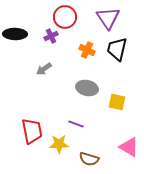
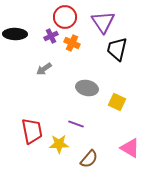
purple triangle: moved 5 px left, 4 px down
orange cross: moved 15 px left, 7 px up
yellow square: rotated 12 degrees clockwise
pink triangle: moved 1 px right, 1 px down
brown semicircle: rotated 66 degrees counterclockwise
